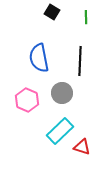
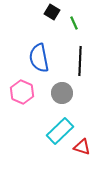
green line: moved 12 px left, 6 px down; rotated 24 degrees counterclockwise
pink hexagon: moved 5 px left, 8 px up
